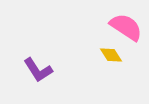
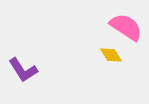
purple L-shape: moved 15 px left
